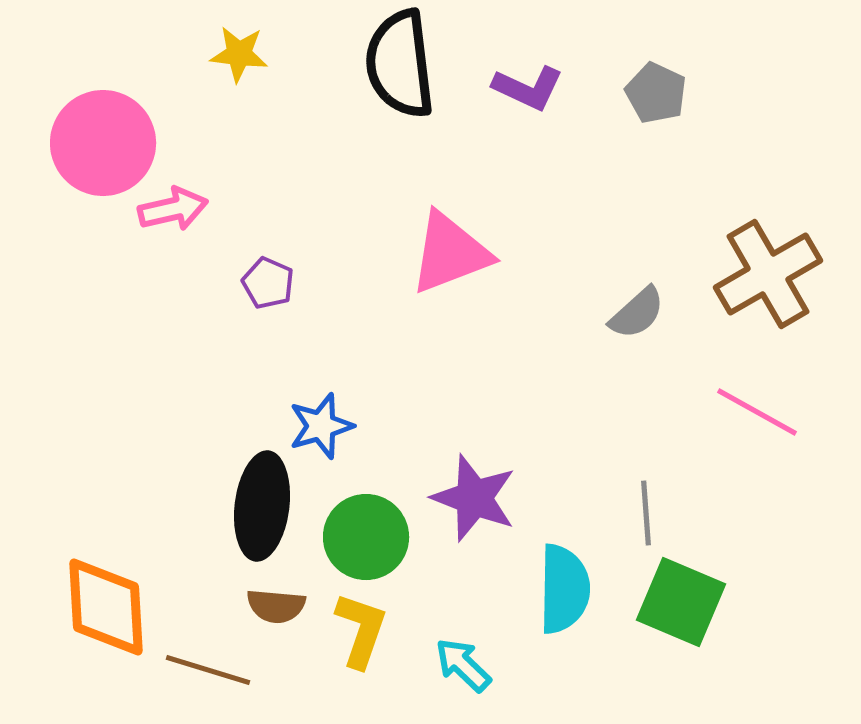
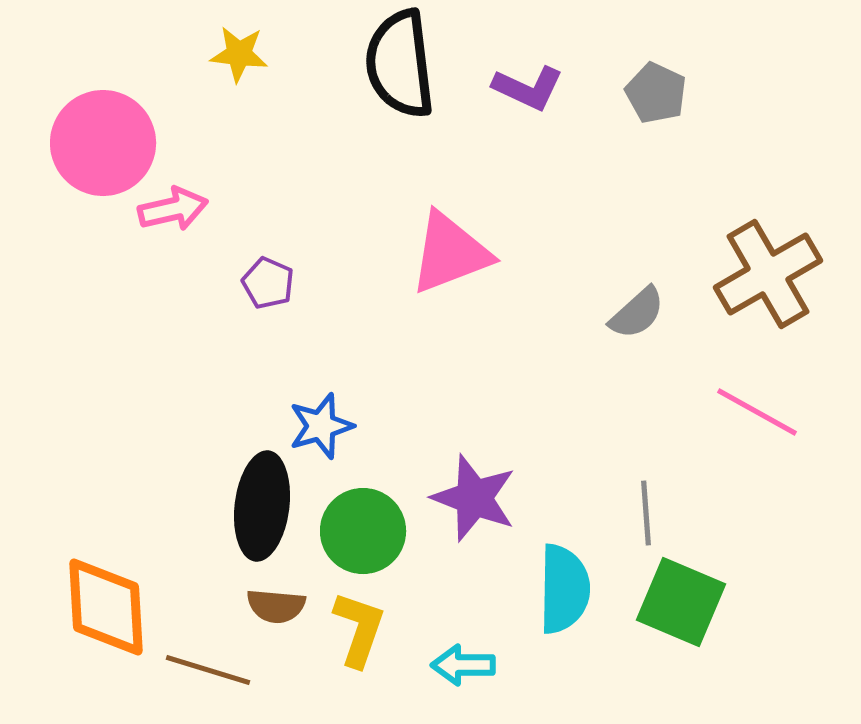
green circle: moved 3 px left, 6 px up
yellow L-shape: moved 2 px left, 1 px up
cyan arrow: rotated 44 degrees counterclockwise
